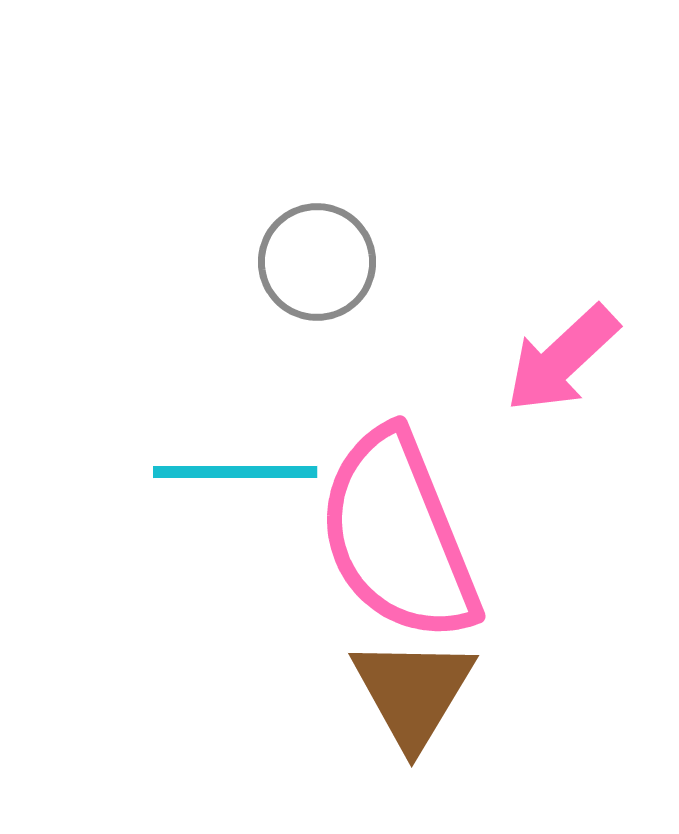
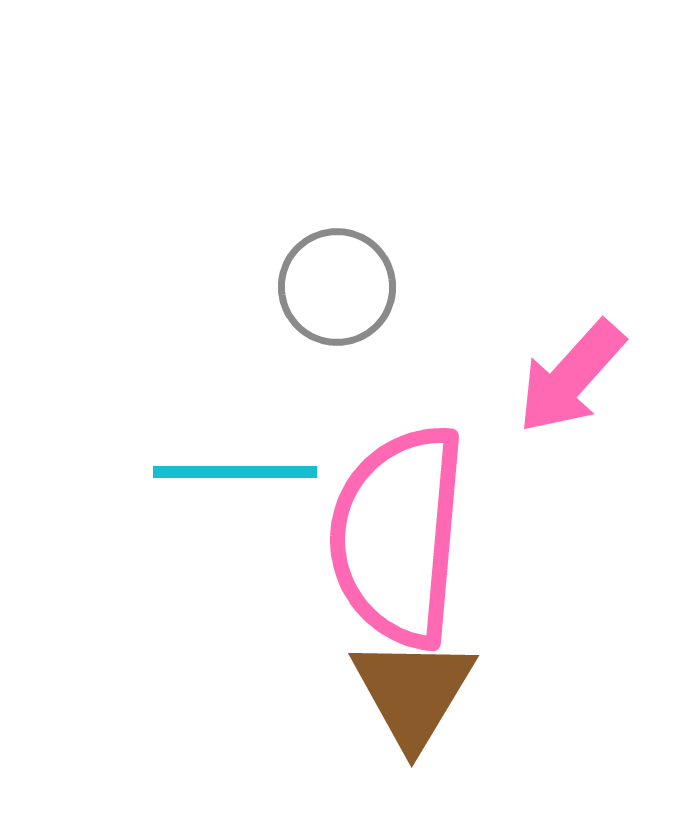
gray circle: moved 20 px right, 25 px down
pink arrow: moved 9 px right, 18 px down; rotated 5 degrees counterclockwise
pink semicircle: rotated 27 degrees clockwise
